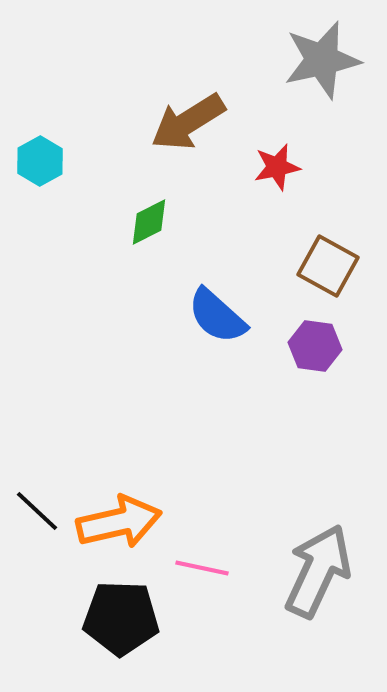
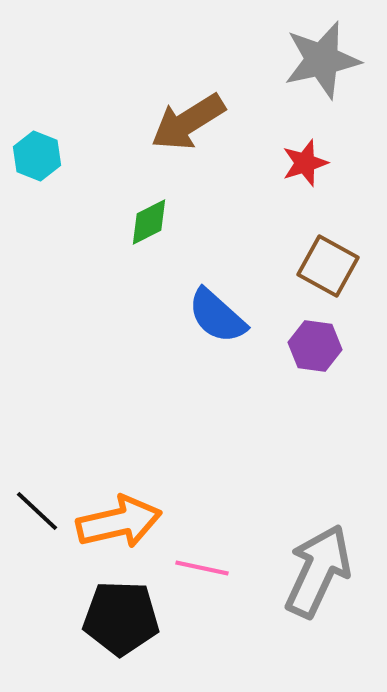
cyan hexagon: moved 3 px left, 5 px up; rotated 9 degrees counterclockwise
red star: moved 28 px right, 4 px up; rotated 6 degrees counterclockwise
